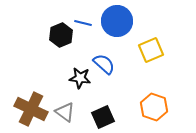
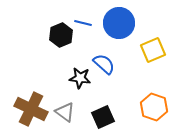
blue circle: moved 2 px right, 2 px down
yellow square: moved 2 px right
